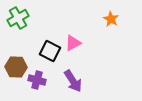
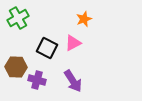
orange star: moved 27 px left; rotated 21 degrees clockwise
black square: moved 3 px left, 3 px up
